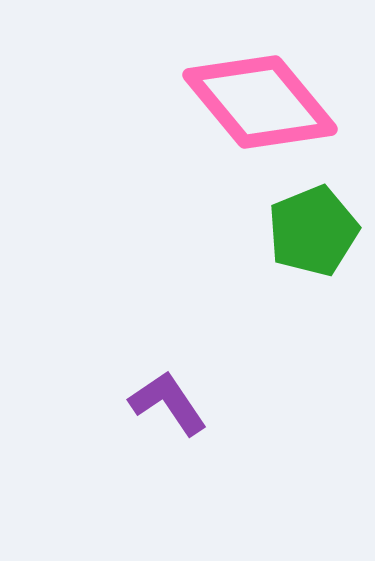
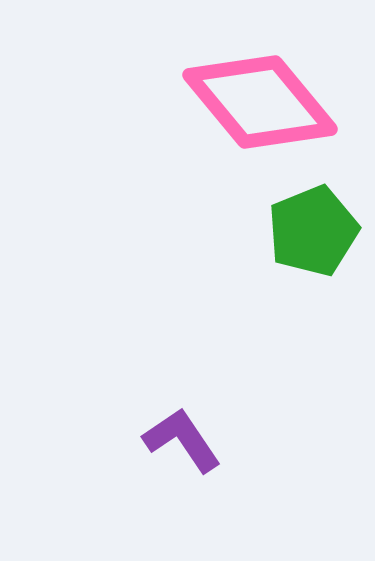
purple L-shape: moved 14 px right, 37 px down
